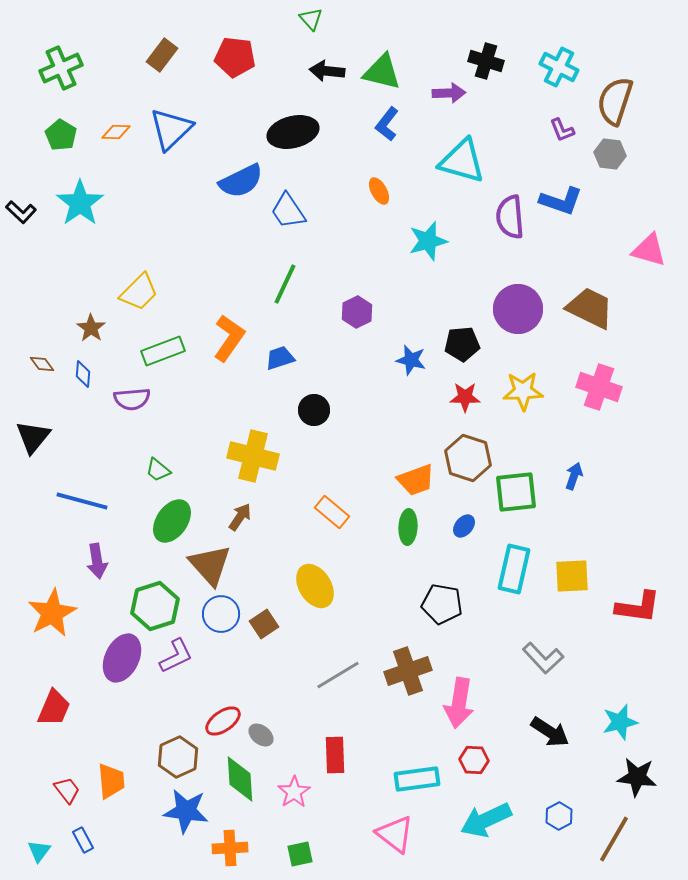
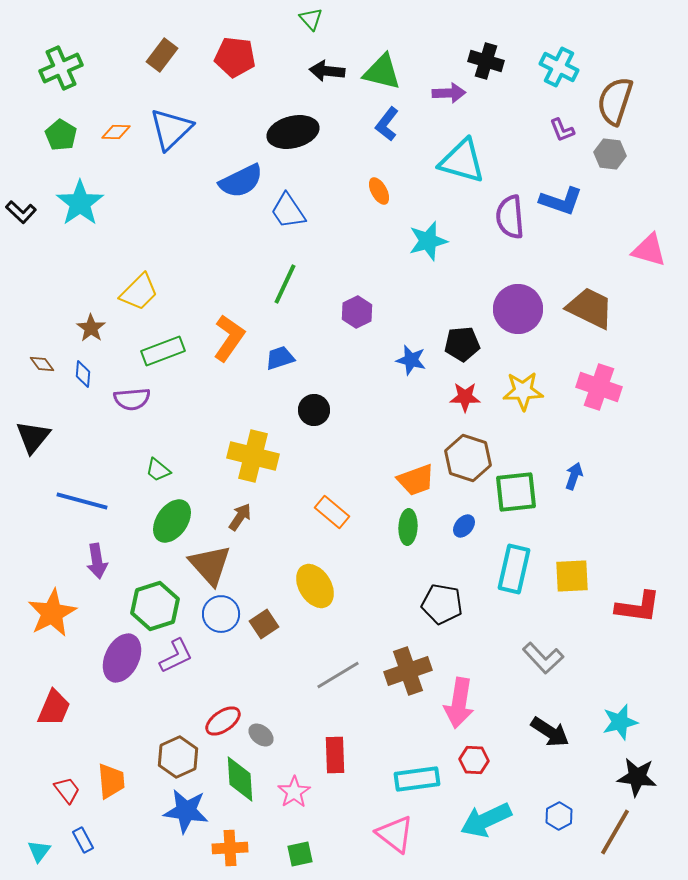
brown line at (614, 839): moved 1 px right, 7 px up
